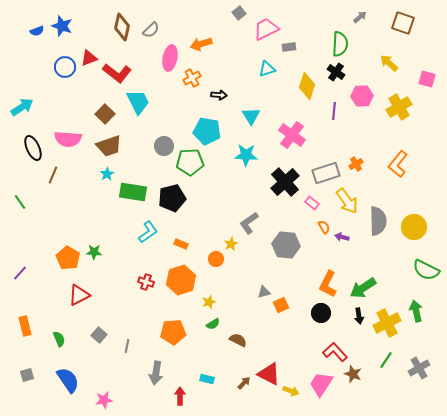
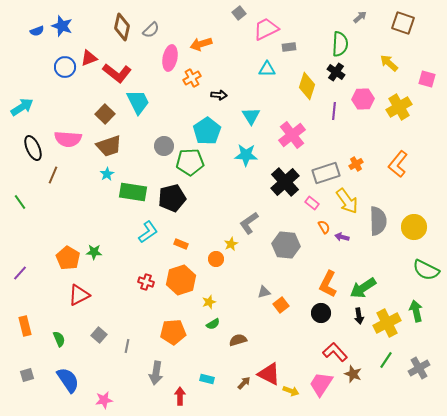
cyan triangle at (267, 69): rotated 18 degrees clockwise
pink hexagon at (362, 96): moved 1 px right, 3 px down
cyan pentagon at (207, 131): rotated 28 degrees clockwise
pink cross at (292, 135): rotated 16 degrees clockwise
orange square at (281, 305): rotated 14 degrees counterclockwise
brown semicircle at (238, 340): rotated 42 degrees counterclockwise
